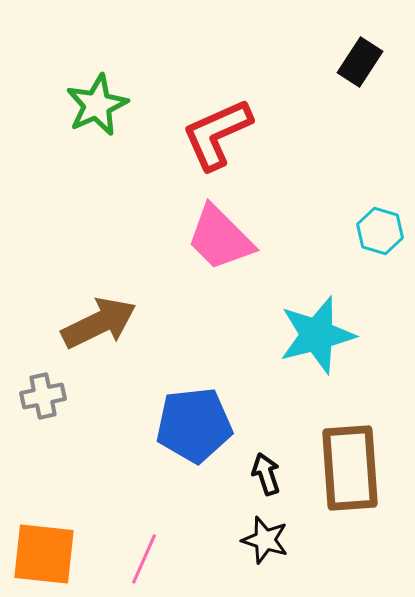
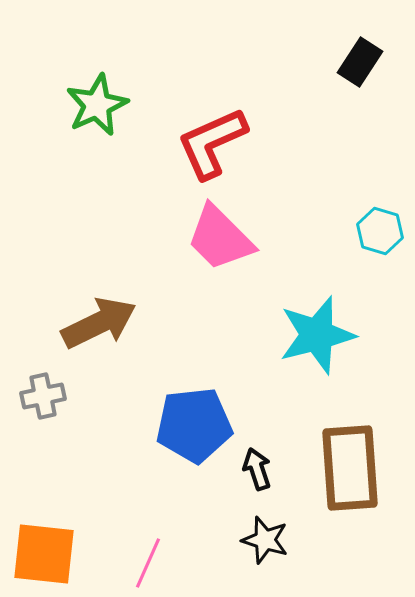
red L-shape: moved 5 px left, 9 px down
black arrow: moved 9 px left, 5 px up
pink line: moved 4 px right, 4 px down
